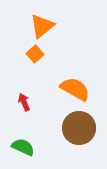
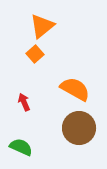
green semicircle: moved 2 px left
